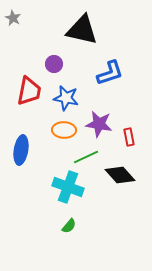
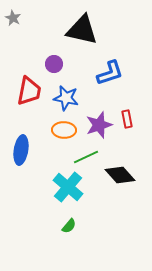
purple star: moved 1 px down; rotated 28 degrees counterclockwise
red rectangle: moved 2 px left, 18 px up
cyan cross: rotated 20 degrees clockwise
